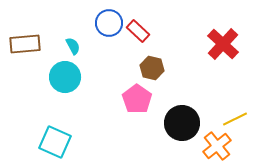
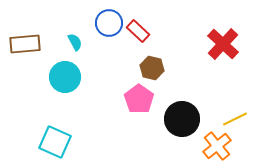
cyan semicircle: moved 2 px right, 4 px up
pink pentagon: moved 2 px right
black circle: moved 4 px up
